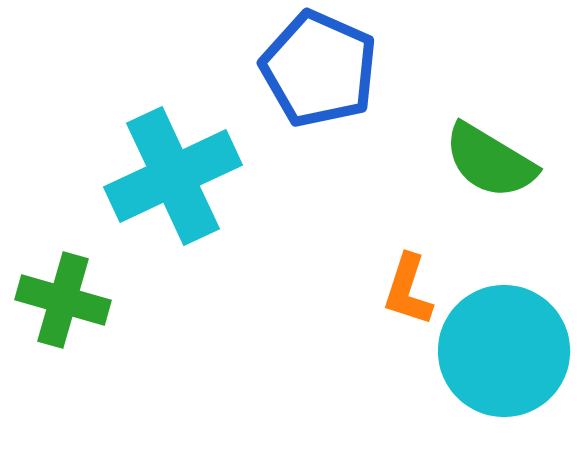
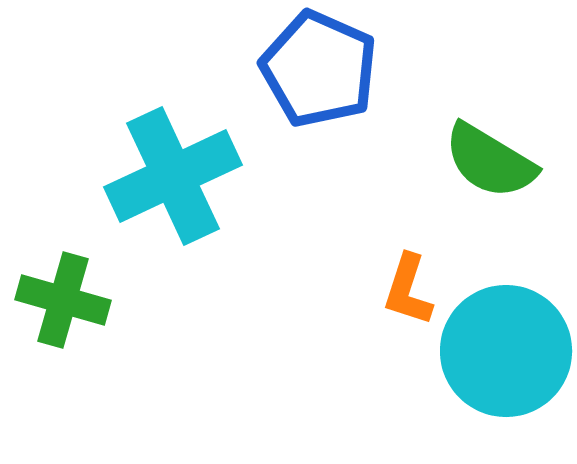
cyan circle: moved 2 px right
